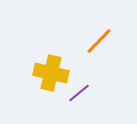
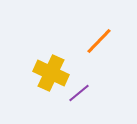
yellow cross: rotated 12 degrees clockwise
